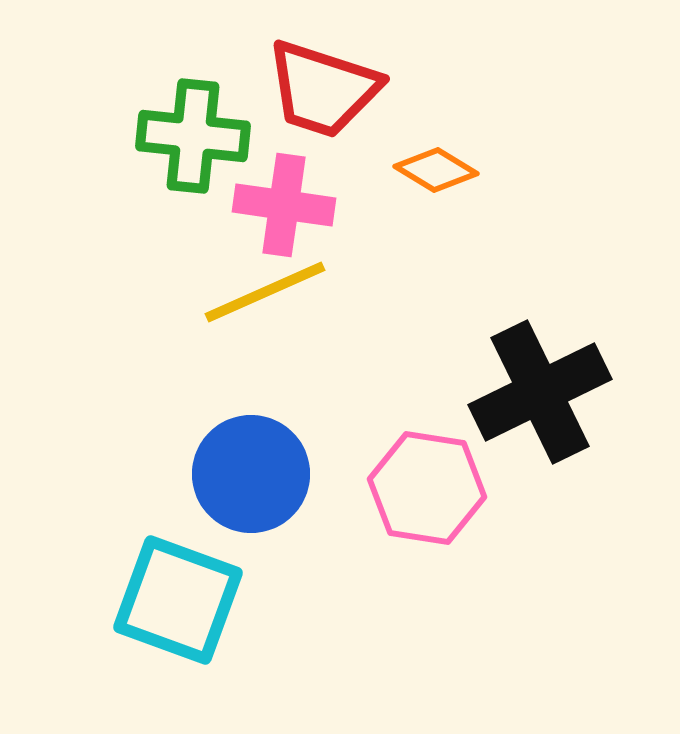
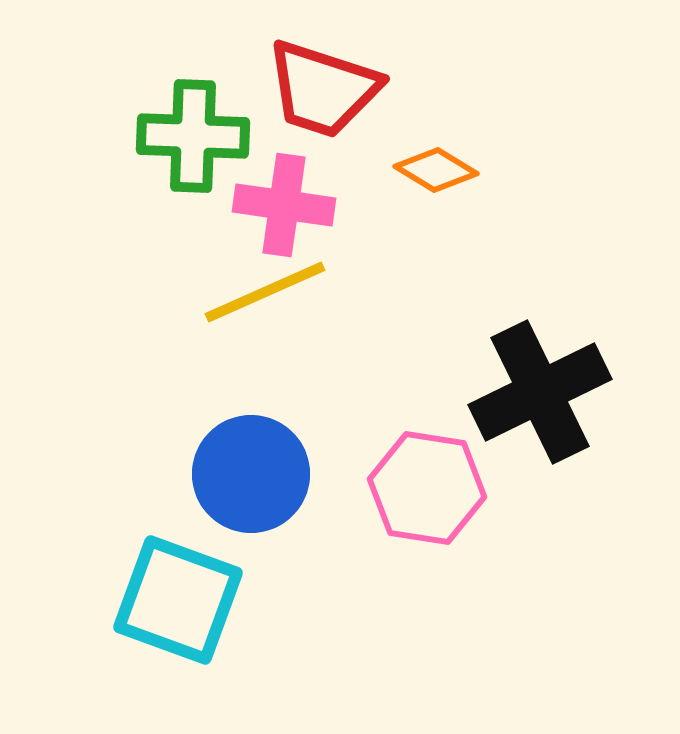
green cross: rotated 4 degrees counterclockwise
